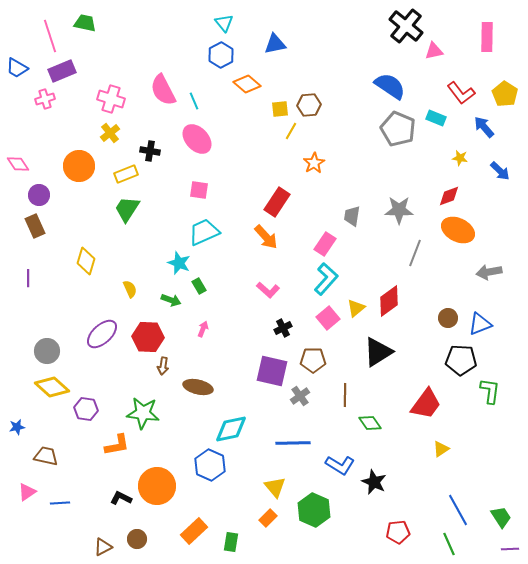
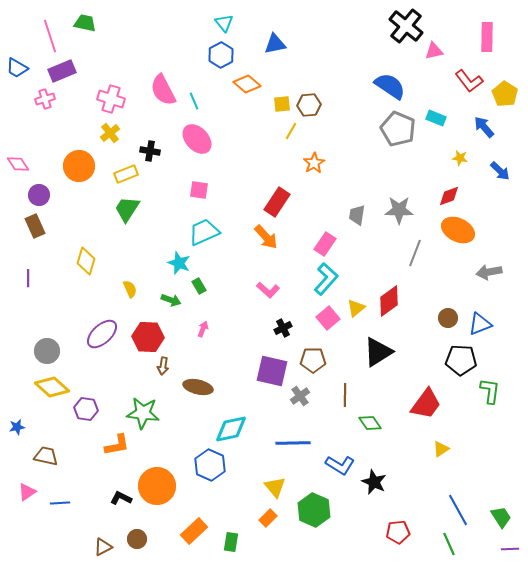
red L-shape at (461, 93): moved 8 px right, 12 px up
yellow square at (280, 109): moved 2 px right, 5 px up
gray trapezoid at (352, 216): moved 5 px right, 1 px up
